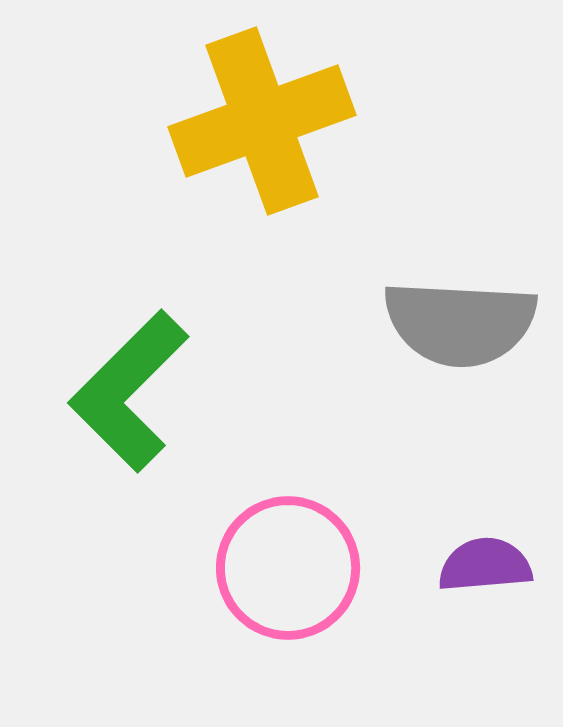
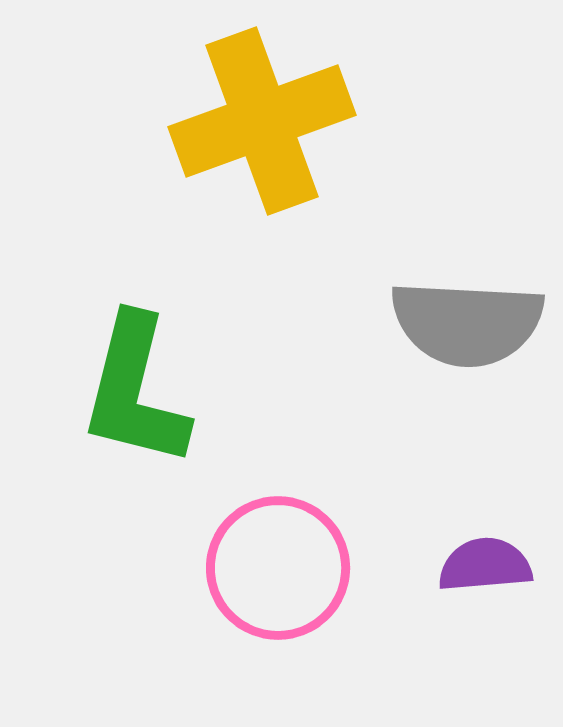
gray semicircle: moved 7 px right
green L-shape: moved 6 px right; rotated 31 degrees counterclockwise
pink circle: moved 10 px left
